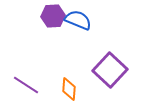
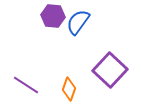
purple hexagon: rotated 10 degrees clockwise
blue semicircle: moved 2 px down; rotated 76 degrees counterclockwise
orange diamond: rotated 15 degrees clockwise
